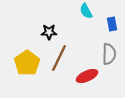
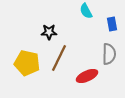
yellow pentagon: rotated 25 degrees counterclockwise
